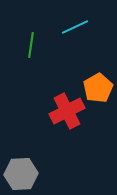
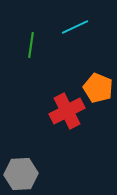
orange pentagon: rotated 20 degrees counterclockwise
